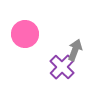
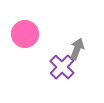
gray arrow: moved 2 px right, 1 px up
